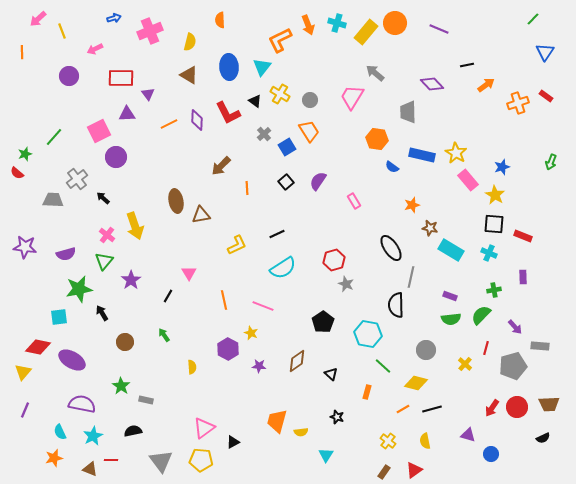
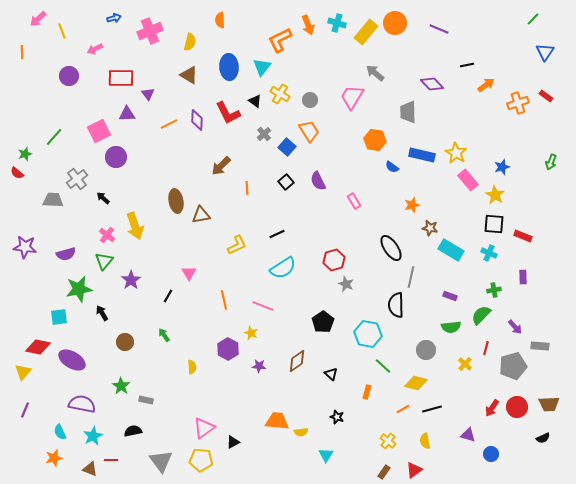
orange hexagon at (377, 139): moved 2 px left, 1 px down
blue square at (287, 147): rotated 18 degrees counterclockwise
purple semicircle at (318, 181): rotated 60 degrees counterclockwise
green semicircle at (451, 319): moved 8 px down
orange trapezoid at (277, 421): rotated 80 degrees clockwise
